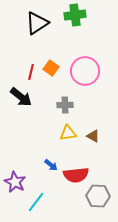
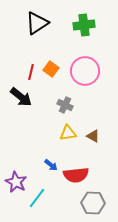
green cross: moved 9 px right, 10 px down
orange square: moved 1 px down
gray cross: rotated 28 degrees clockwise
purple star: moved 1 px right
gray hexagon: moved 5 px left, 7 px down
cyan line: moved 1 px right, 4 px up
